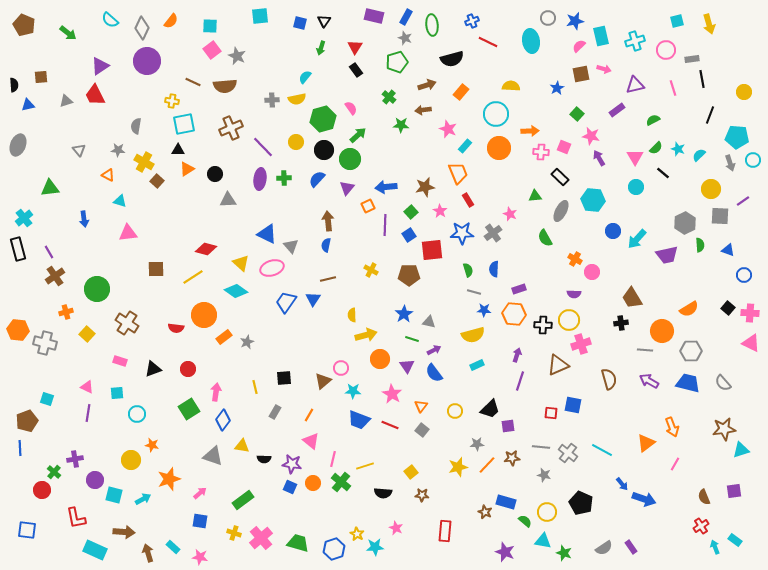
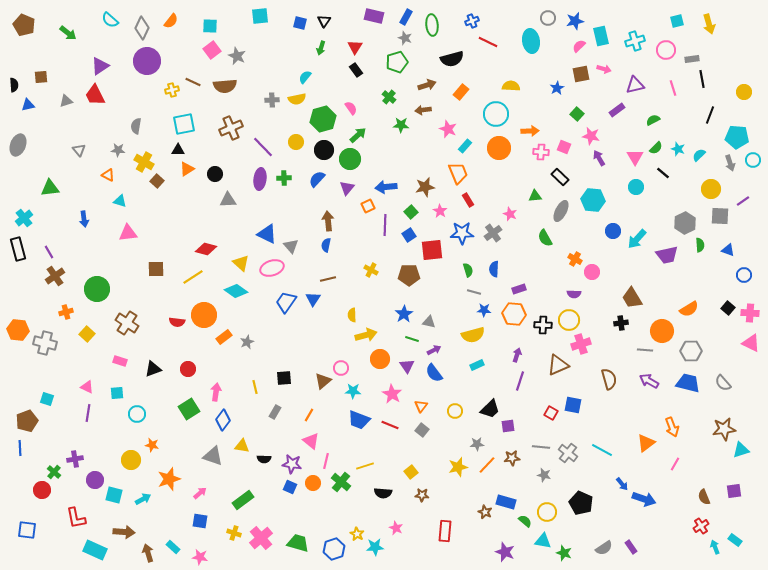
yellow cross at (172, 101): moved 11 px up; rotated 24 degrees counterclockwise
red semicircle at (176, 328): moved 1 px right, 6 px up
red square at (551, 413): rotated 24 degrees clockwise
pink line at (333, 459): moved 7 px left, 2 px down
